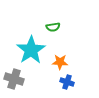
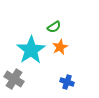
green semicircle: moved 1 px right; rotated 24 degrees counterclockwise
orange star: moved 15 px up; rotated 28 degrees counterclockwise
gray cross: rotated 12 degrees clockwise
